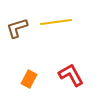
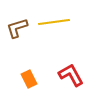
yellow line: moved 2 px left
orange rectangle: rotated 54 degrees counterclockwise
